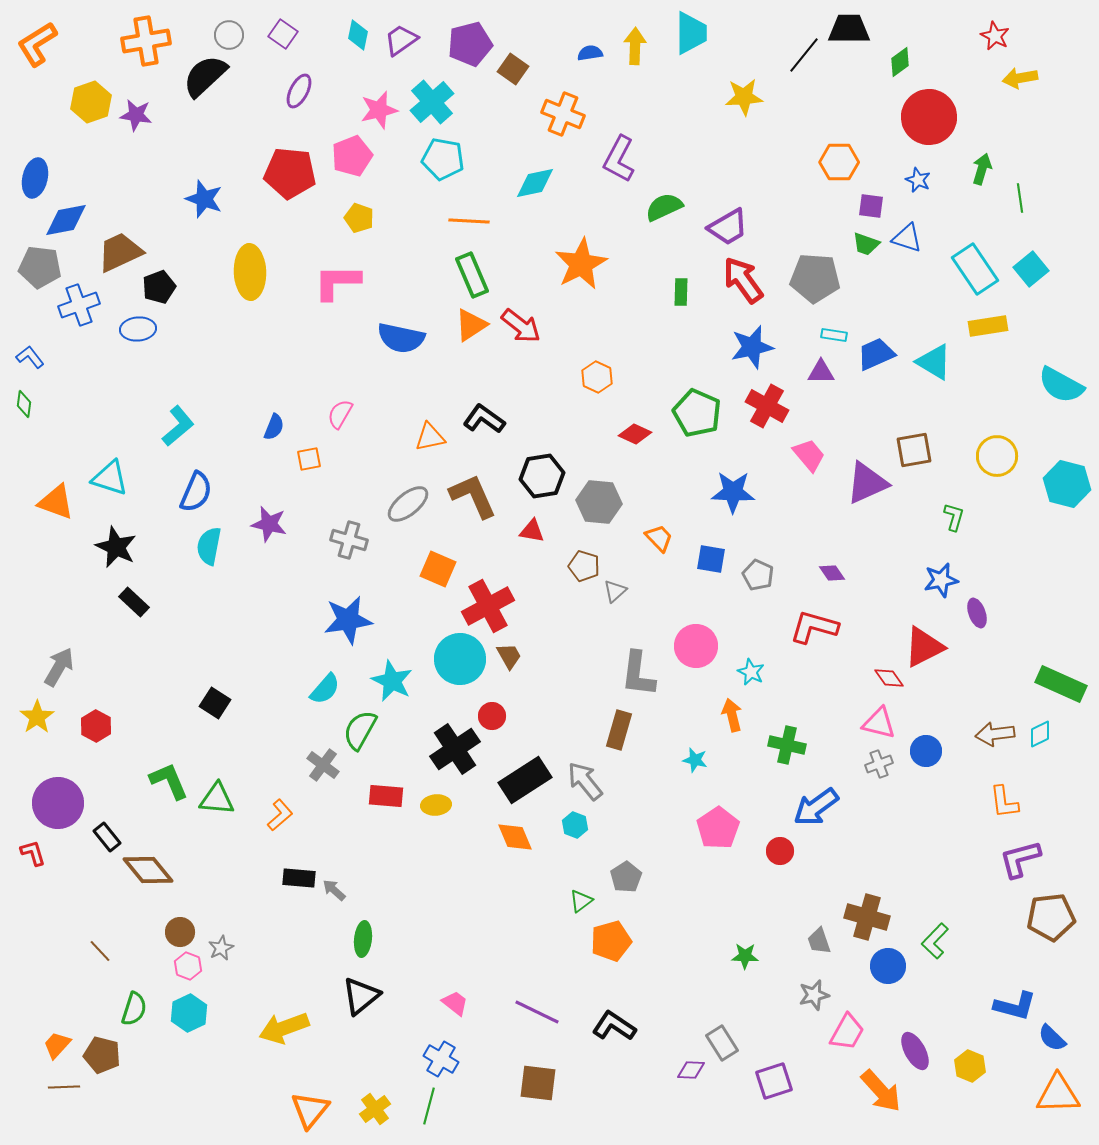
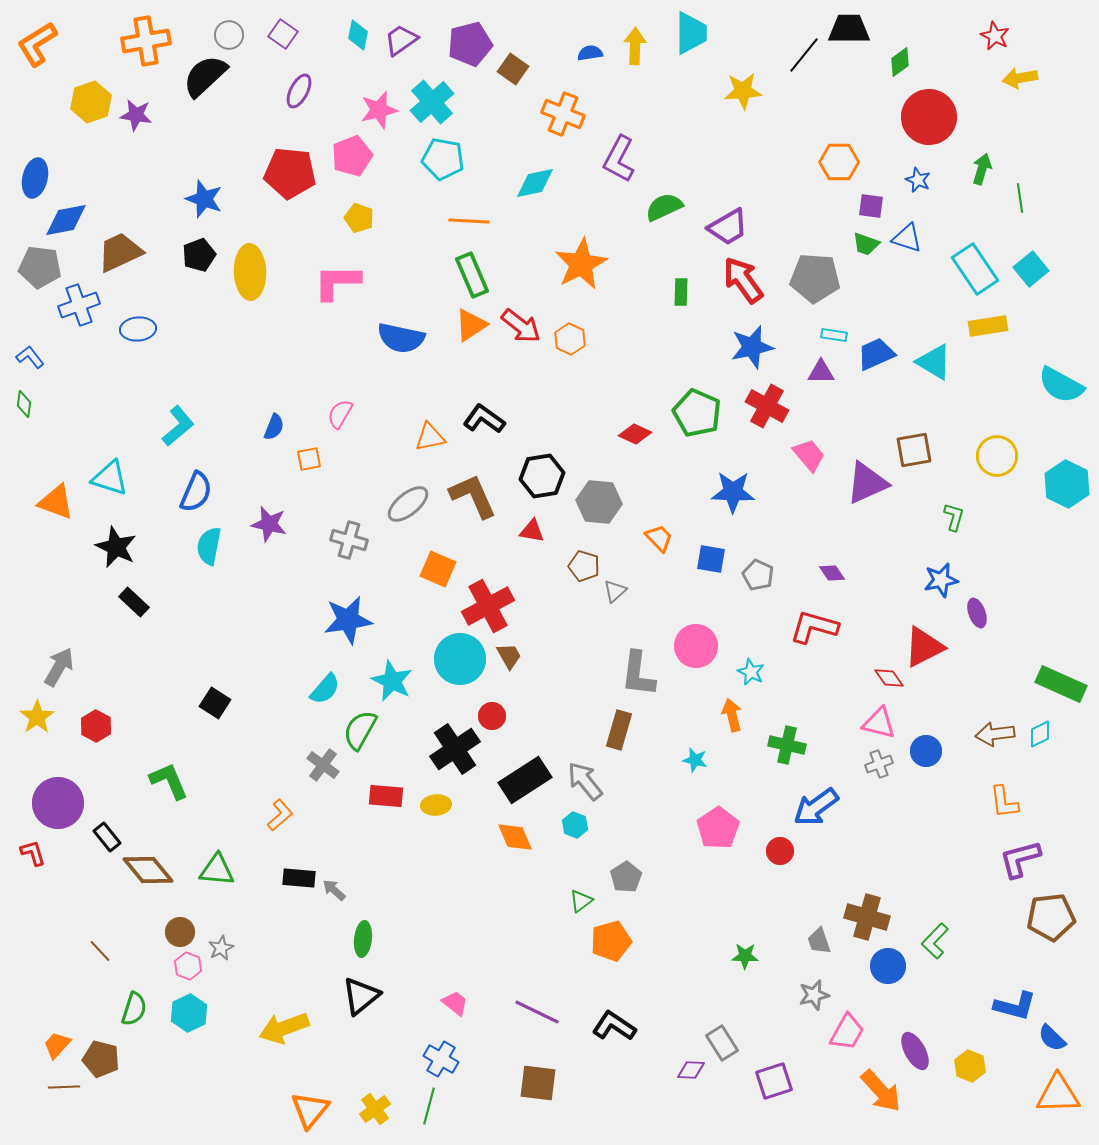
yellow star at (744, 97): moved 1 px left, 6 px up
black pentagon at (159, 287): moved 40 px right, 32 px up
orange hexagon at (597, 377): moved 27 px left, 38 px up
cyan hexagon at (1067, 484): rotated 12 degrees clockwise
green triangle at (217, 799): moved 71 px down
brown pentagon at (102, 1055): moved 1 px left, 4 px down
